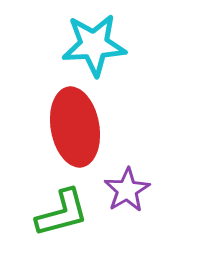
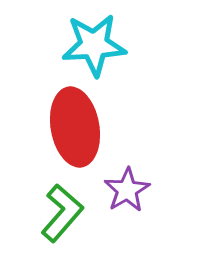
green L-shape: rotated 34 degrees counterclockwise
